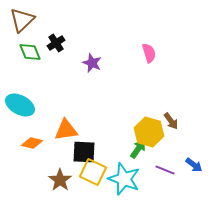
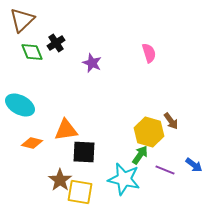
green diamond: moved 2 px right
green arrow: moved 2 px right, 6 px down
yellow square: moved 13 px left, 20 px down; rotated 16 degrees counterclockwise
cyan star: rotated 8 degrees counterclockwise
